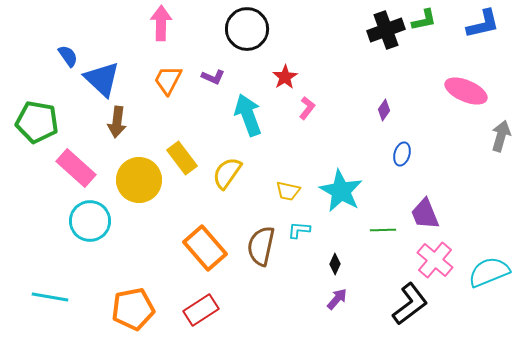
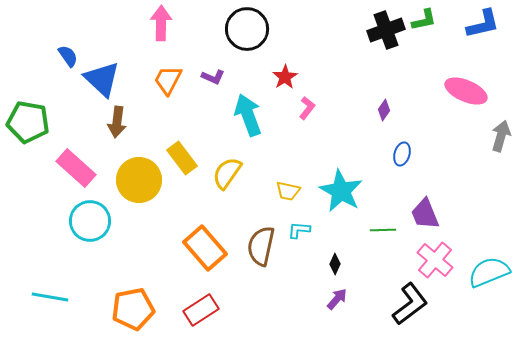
green pentagon: moved 9 px left
